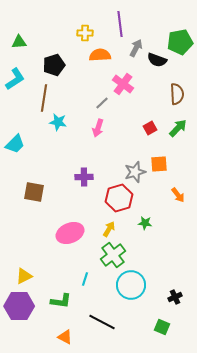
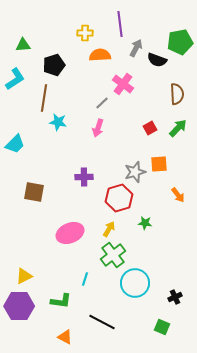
green triangle: moved 4 px right, 3 px down
cyan circle: moved 4 px right, 2 px up
